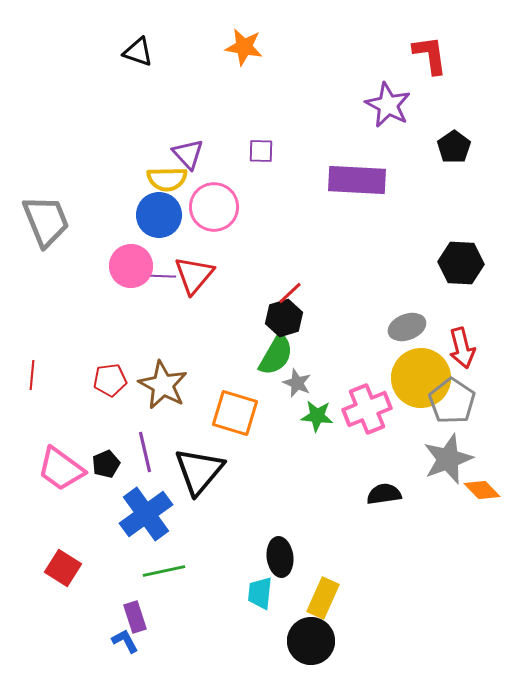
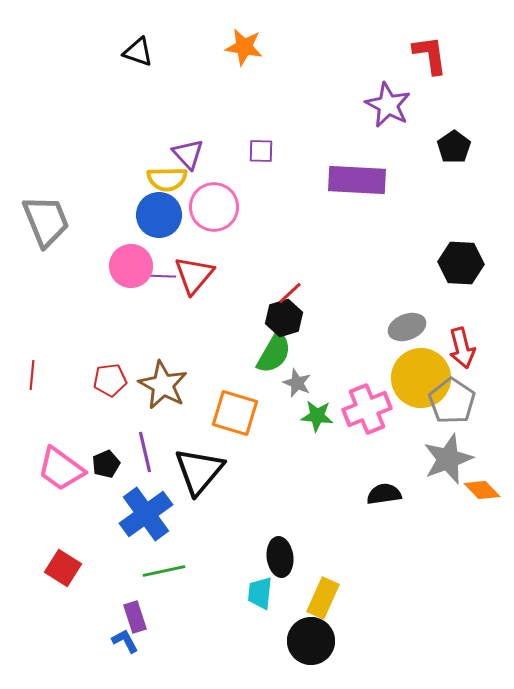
green semicircle at (276, 355): moved 2 px left, 2 px up
